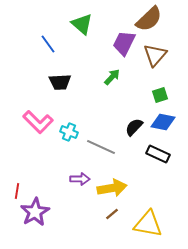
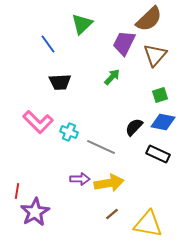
green triangle: rotated 35 degrees clockwise
yellow arrow: moved 3 px left, 5 px up
